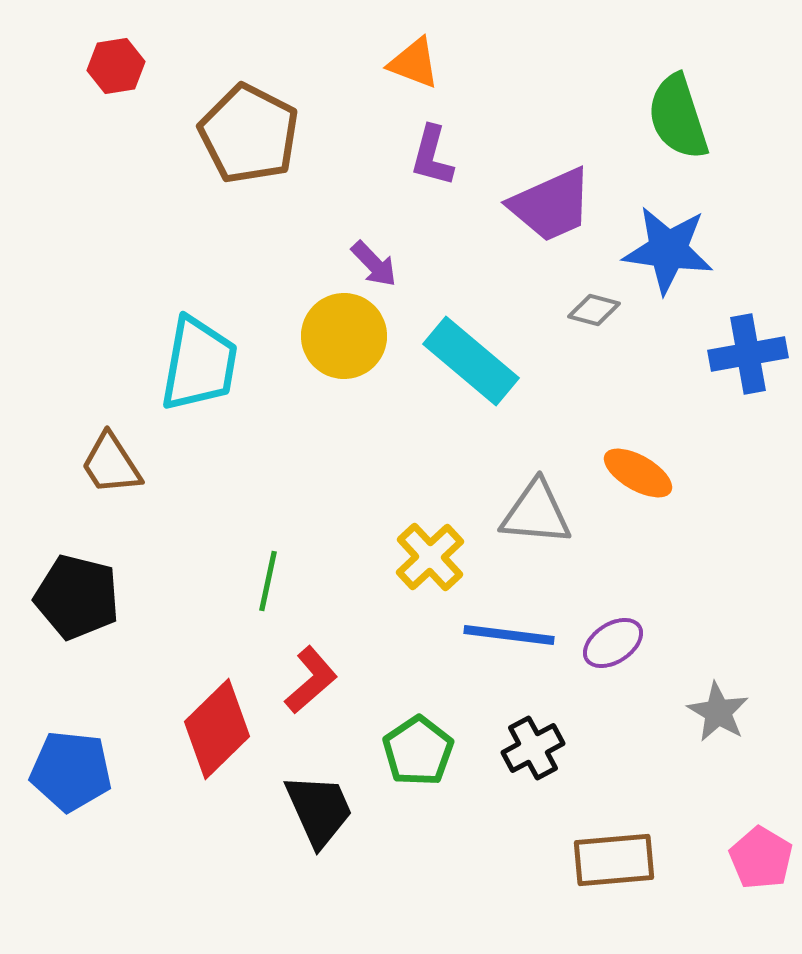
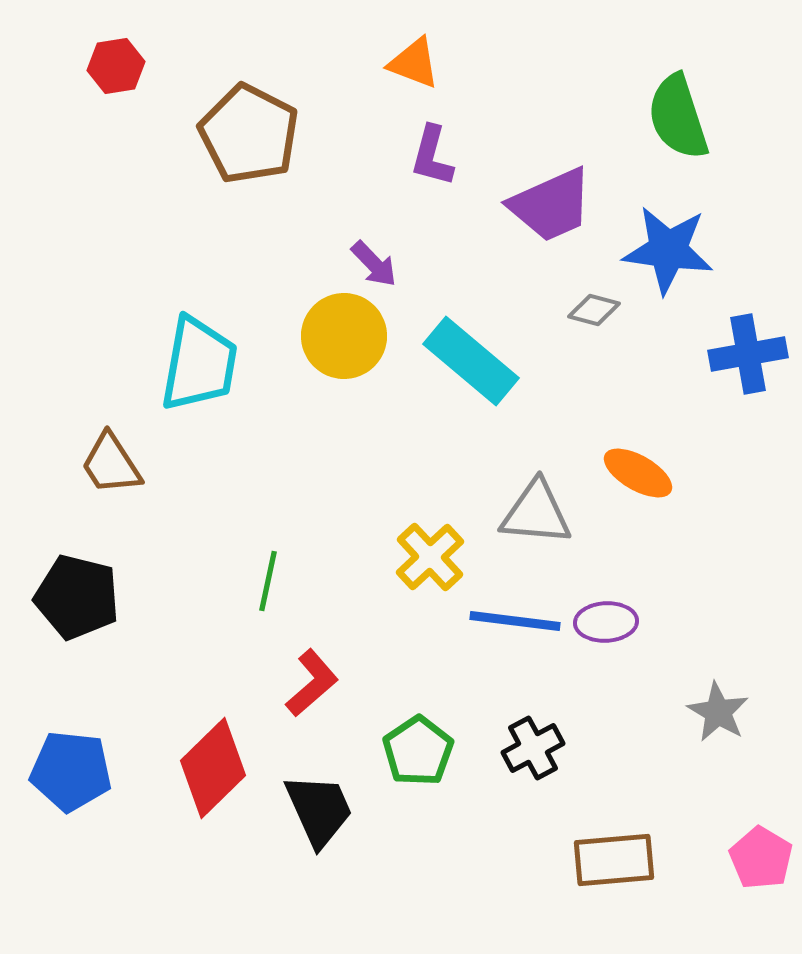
blue line: moved 6 px right, 14 px up
purple ellipse: moved 7 px left, 21 px up; rotated 30 degrees clockwise
red L-shape: moved 1 px right, 3 px down
red diamond: moved 4 px left, 39 px down
